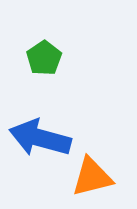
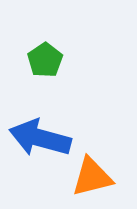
green pentagon: moved 1 px right, 2 px down
